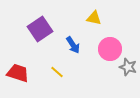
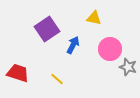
purple square: moved 7 px right
blue arrow: rotated 120 degrees counterclockwise
yellow line: moved 7 px down
